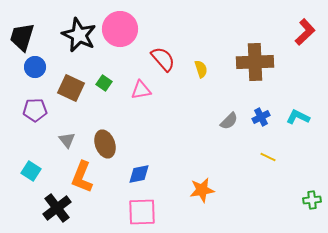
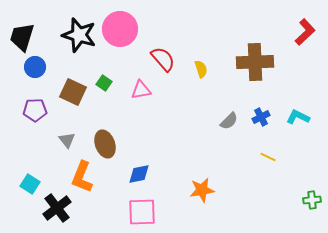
black star: rotated 8 degrees counterclockwise
brown square: moved 2 px right, 4 px down
cyan square: moved 1 px left, 13 px down
